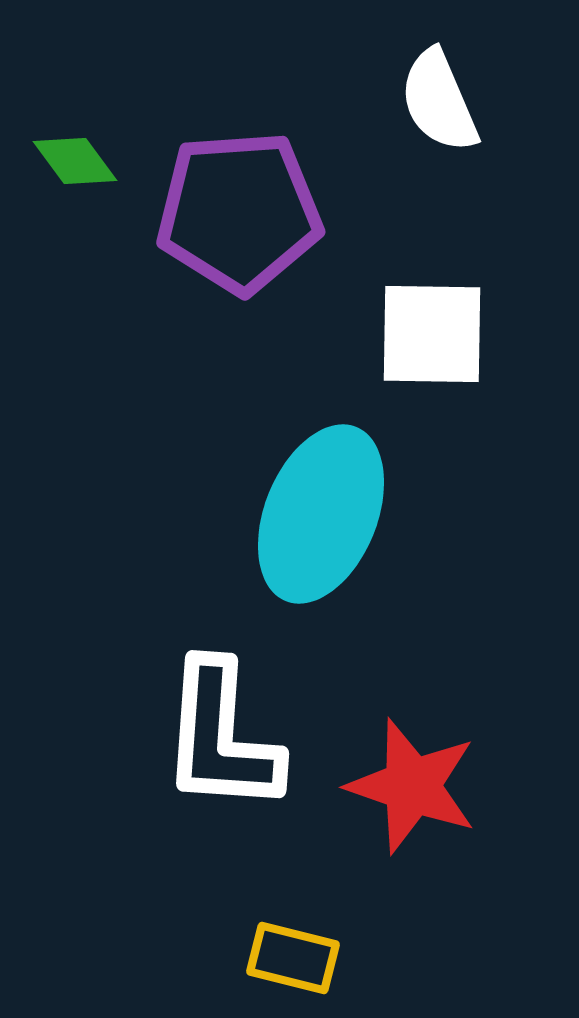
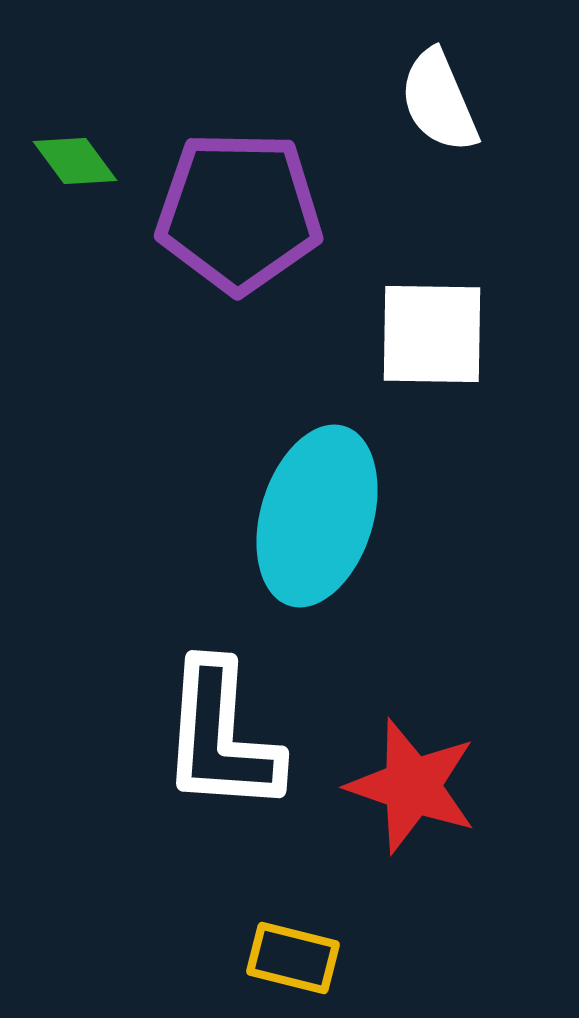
purple pentagon: rotated 5 degrees clockwise
cyan ellipse: moved 4 px left, 2 px down; rotated 5 degrees counterclockwise
